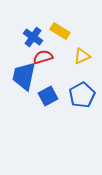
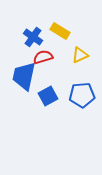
yellow triangle: moved 2 px left, 1 px up
blue pentagon: rotated 25 degrees clockwise
